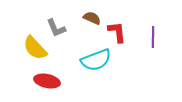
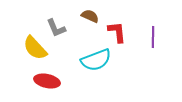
brown semicircle: moved 2 px left, 2 px up
